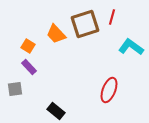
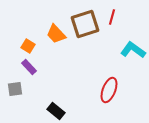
cyan L-shape: moved 2 px right, 3 px down
